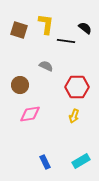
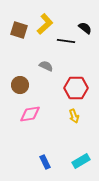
yellow L-shape: moved 1 px left; rotated 40 degrees clockwise
red hexagon: moved 1 px left, 1 px down
yellow arrow: rotated 40 degrees counterclockwise
